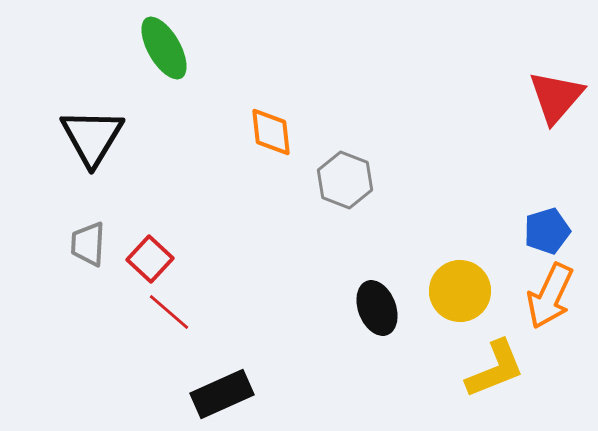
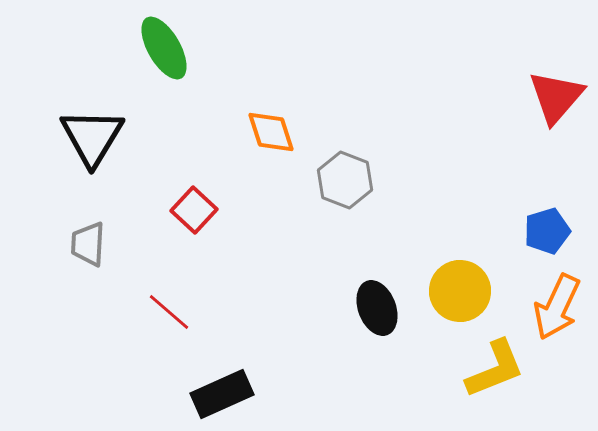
orange diamond: rotated 12 degrees counterclockwise
red square: moved 44 px right, 49 px up
orange arrow: moved 7 px right, 11 px down
